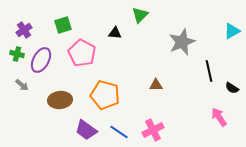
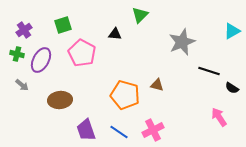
black triangle: moved 1 px down
black line: rotated 60 degrees counterclockwise
brown triangle: moved 1 px right; rotated 16 degrees clockwise
orange pentagon: moved 20 px right
purple trapezoid: rotated 35 degrees clockwise
